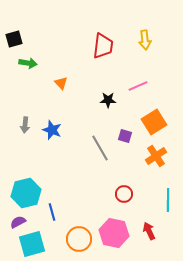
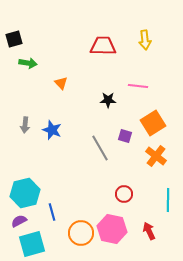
red trapezoid: rotated 96 degrees counterclockwise
pink line: rotated 30 degrees clockwise
orange square: moved 1 px left, 1 px down
orange cross: rotated 20 degrees counterclockwise
cyan hexagon: moved 1 px left
purple semicircle: moved 1 px right, 1 px up
pink hexagon: moved 2 px left, 4 px up
orange circle: moved 2 px right, 6 px up
